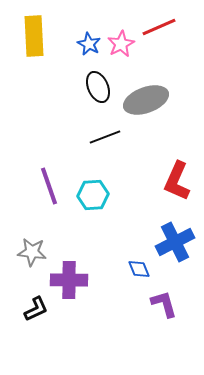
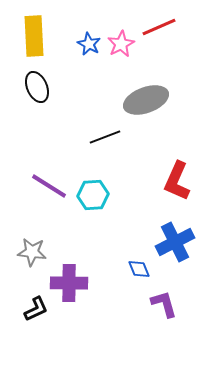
black ellipse: moved 61 px left
purple line: rotated 39 degrees counterclockwise
purple cross: moved 3 px down
